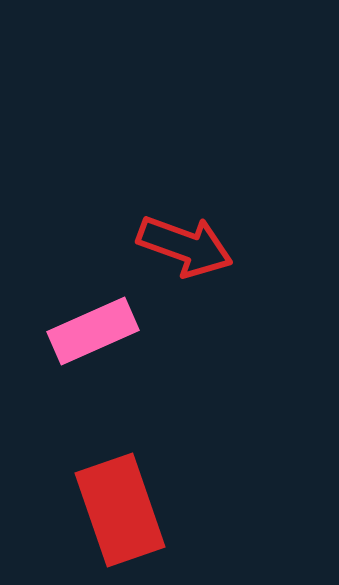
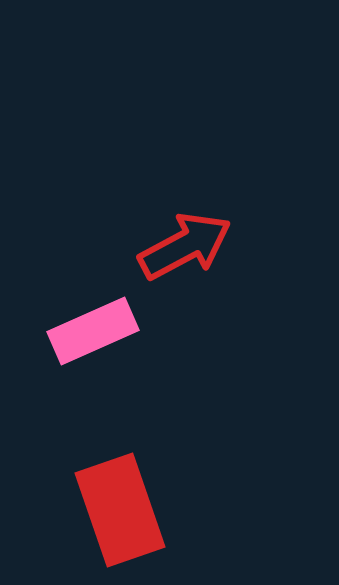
red arrow: rotated 48 degrees counterclockwise
